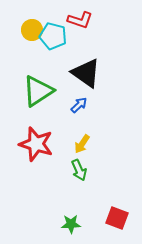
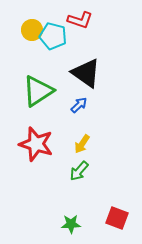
green arrow: moved 1 px down; rotated 65 degrees clockwise
